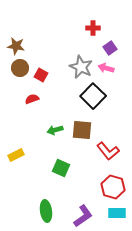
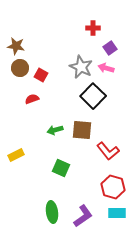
green ellipse: moved 6 px right, 1 px down
